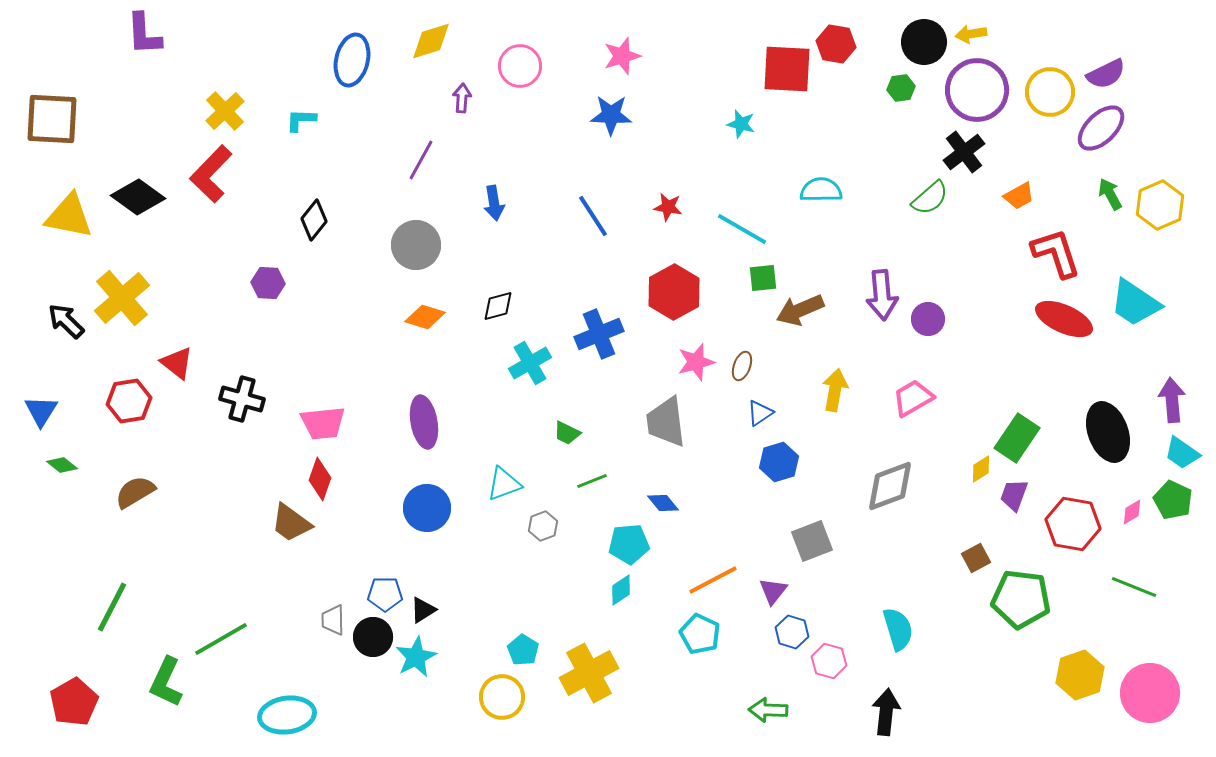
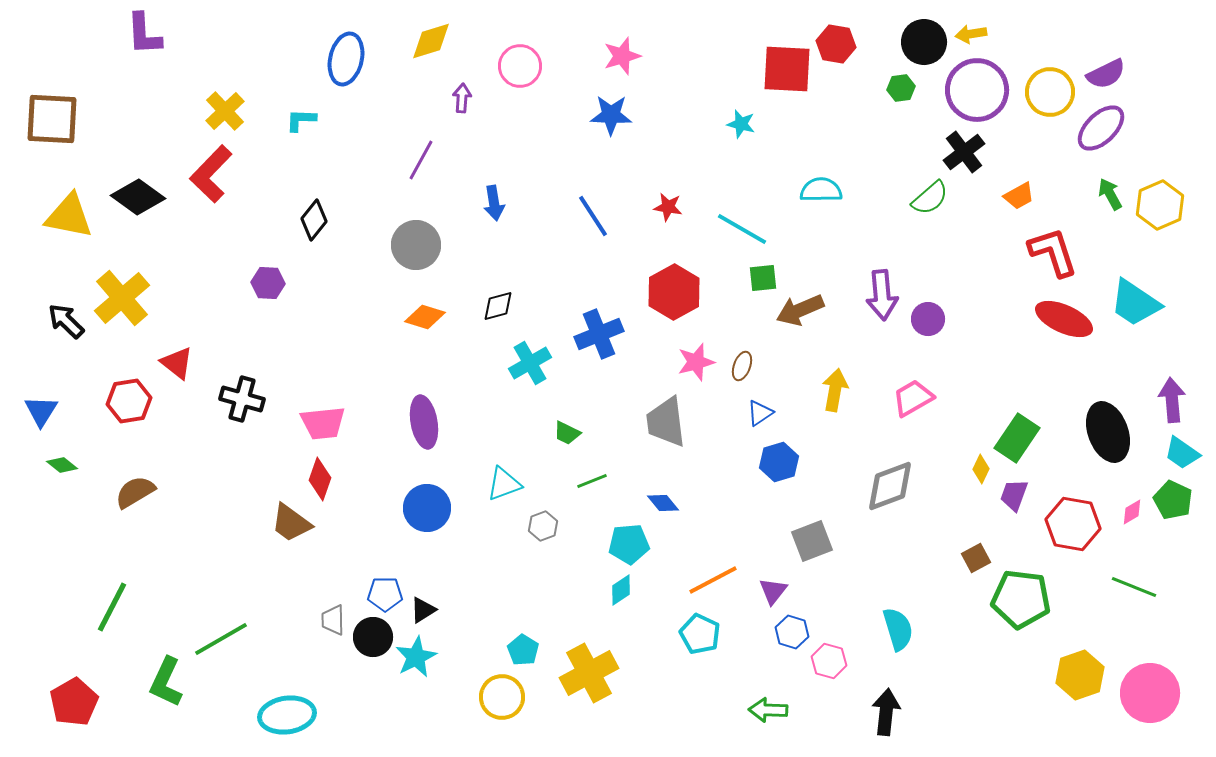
blue ellipse at (352, 60): moved 6 px left, 1 px up
red L-shape at (1056, 253): moved 3 px left, 1 px up
yellow diamond at (981, 469): rotated 32 degrees counterclockwise
